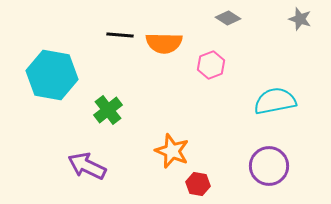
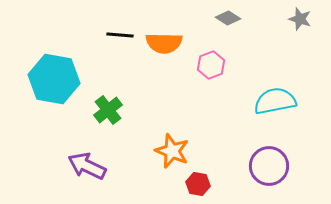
cyan hexagon: moved 2 px right, 4 px down
